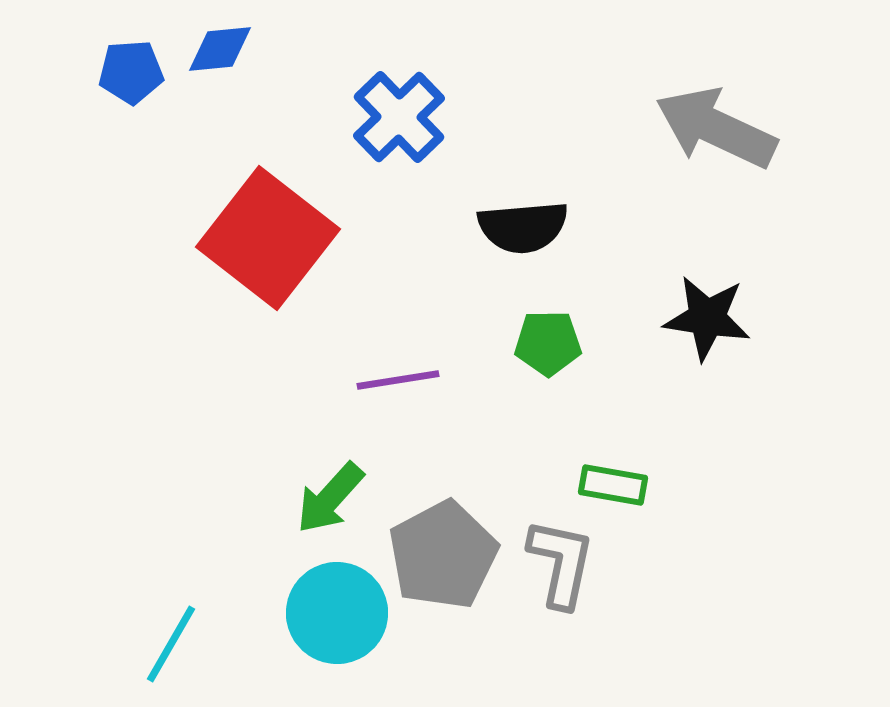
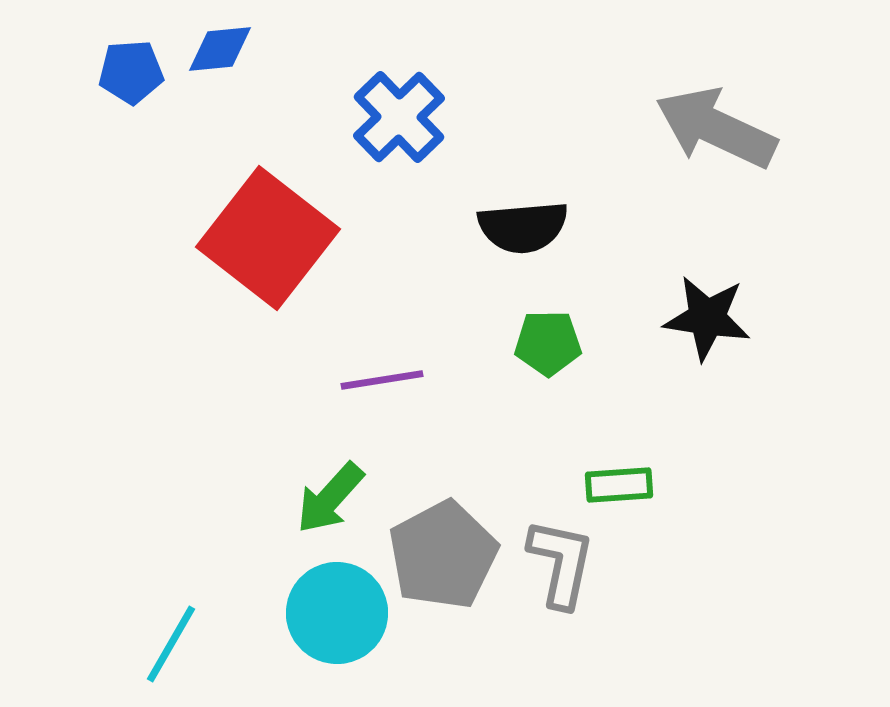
purple line: moved 16 px left
green rectangle: moved 6 px right; rotated 14 degrees counterclockwise
